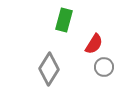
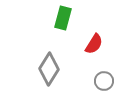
green rectangle: moved 1 px left, 2 px up
gray circle: moved 14 px down
